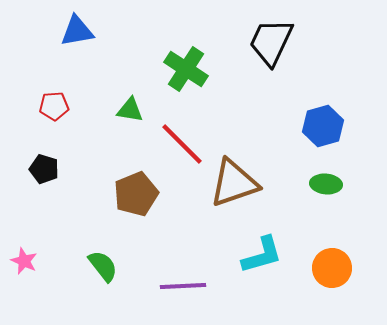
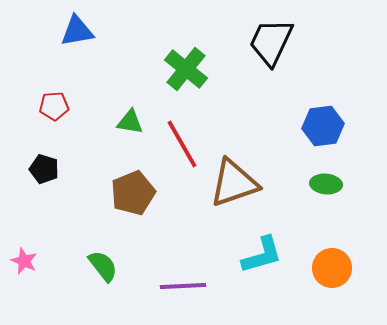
green cross: rotated 6 degrees clockwise
green triangle: moved 12 px down
blue hexagon: rotated 9 degrees clockwise
red line: rotated 15 degrees clockwise
brown pentagon: moved 3 px left, 1 px up
